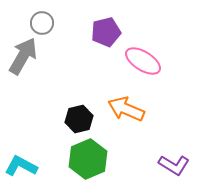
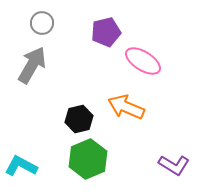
gray arrow: moved 9 px right, 9 px down
orange arrow: moved 2 px up
